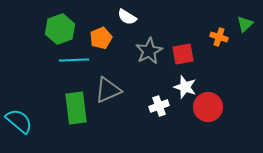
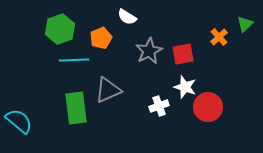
orange cross: rotated 30 degrees clockwise
